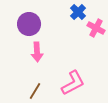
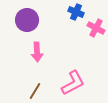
blue cross: moved 2 px left; rotated 21 degrees counterclockwise
purple circle: moved 2 px left, 4 px up
